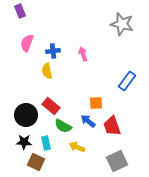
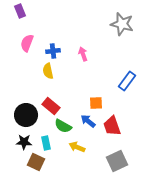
yellow semicircle: moved 1 px right
